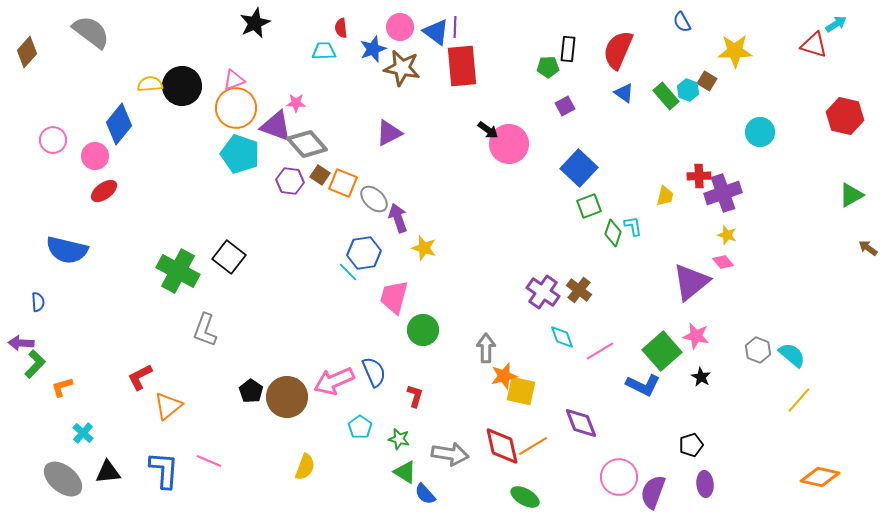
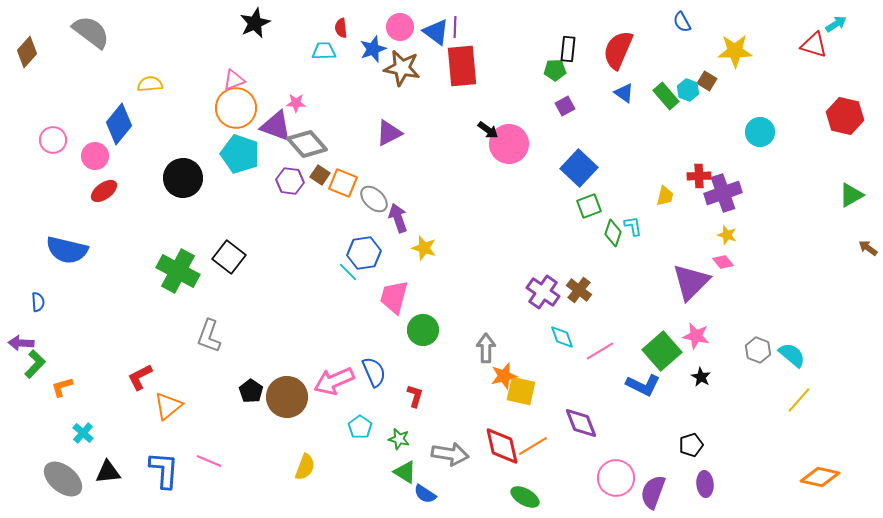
green pentagon at (548, 67): moved 7 px right, 3 px down
black circle at (182, 86): moved 1 px right, 92 px down
purple triangle at (691, 282): rotated 6 degrees counterclockwise
gray L-shape at (205, 330): moved 4 px right, 6 px down
pink circle at (619, 477): moved 3 px left, 1 px down
blue semicircle at (425, 494): rotated 15 degrees counterclockwise
